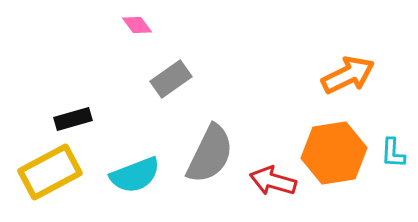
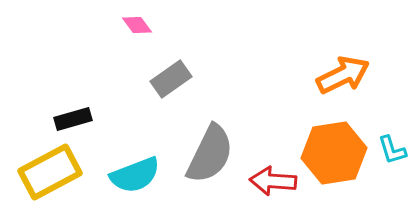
orange arrow: moved 5 px left
cyan L-shape: moved 1 px left, 3 px up; rotated 20 degrees counterclockwise
red arrow: rotated 12 degrees counterclockwise
